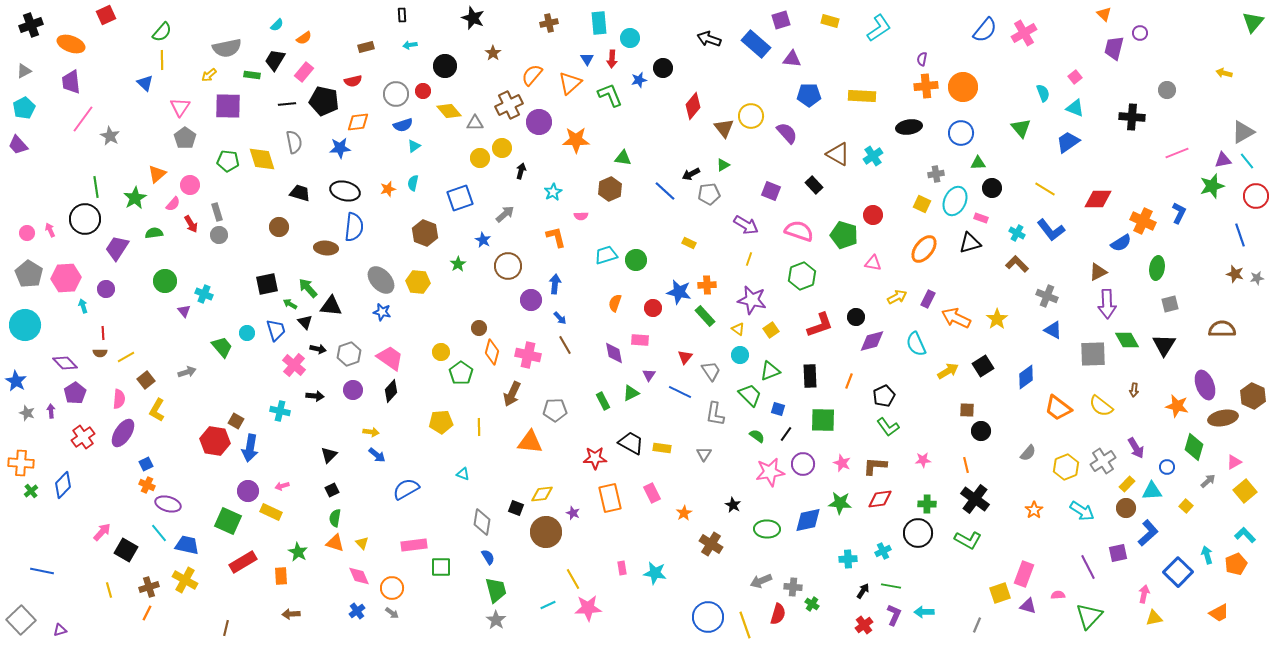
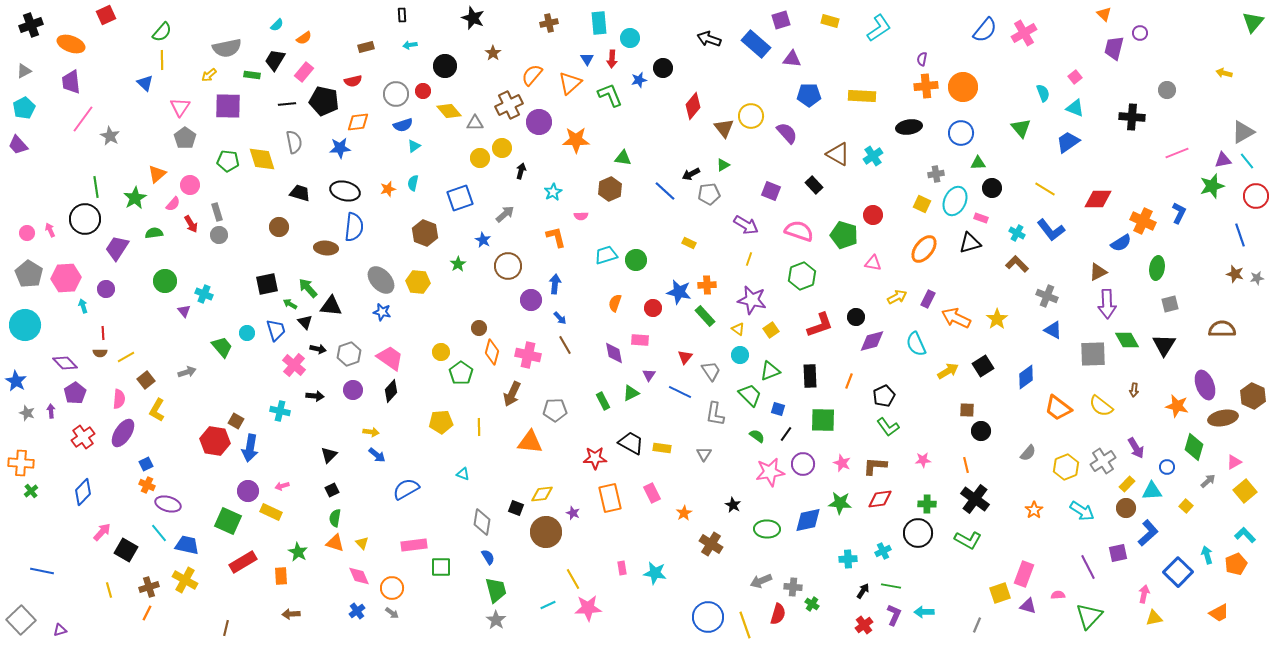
blue diamond at (63, 485): moved 20 px right, 7 px down
